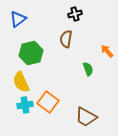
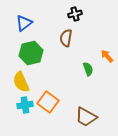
blue triangle: moved 6 px right, 4 px down
brown semicircle: moved 1 px up
orange arrow: moved 5 px down
